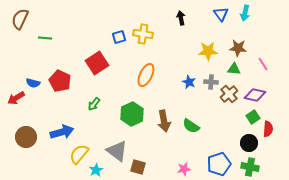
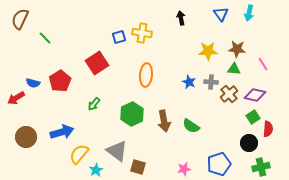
cyan arrow: moved 4 px right
yellow cross: moved 1 px left, 1 px up
green line: rotated 40 degrees clockwise
brown star: moved 1 px left, 1 px down
orange ellipse: rotated 20 degrees counterclockwise
red pentagon: rotated 15 degrees clockwise
green cross: moved 11 px right; rotated 24 degrees counterclockwise
